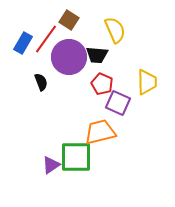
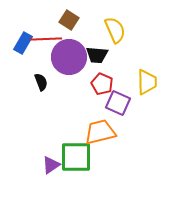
red line: rotated 52 degrees clockwise
